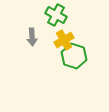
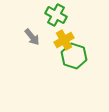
gray arrow: rotated 36 degrees counterclockwise
